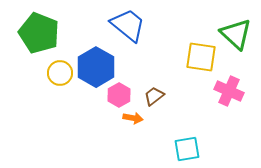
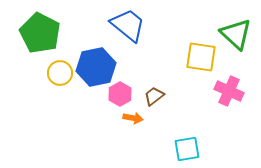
green pentagon: moved 1 px right; rotated 6 degrees clockwise
blue hexagon: rotated 18 degrees clockwise
pink hexagon: moved 1 px right, 1 px up
